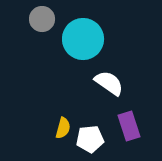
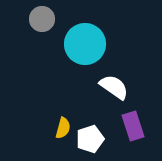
cyan circle: moved 2 px right, 5 px down
white semicircle: moved 5 px right, 4 px down
purple rectangle: moved 4 px right
white pentagon: rotated 12 degrees counterclockwise
